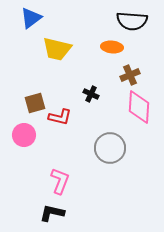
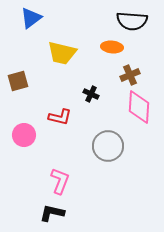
yellow trapezoid: moved 5 px right, 4 px down
brown square: moved 17 px left, 22 px up
gray circle: moved 2 px left, 2 px up
